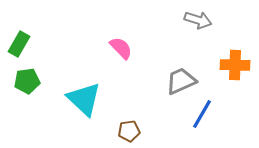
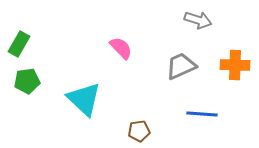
gray trapezoid: moved 15 px up
blue line: rotated 64 degrees clockwise
brown pentagon: moved 10 px right
